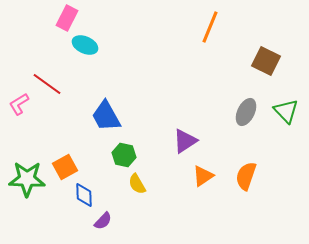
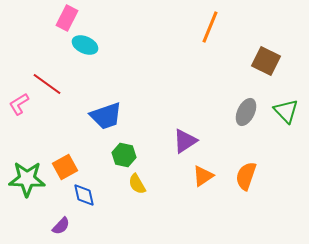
blue trapezoid: rotated 80 degrees counterclockwise
blue diamond: rotated 10 degrees counterclockwise
purple semicircle: moved 42 px left, 5 px down
